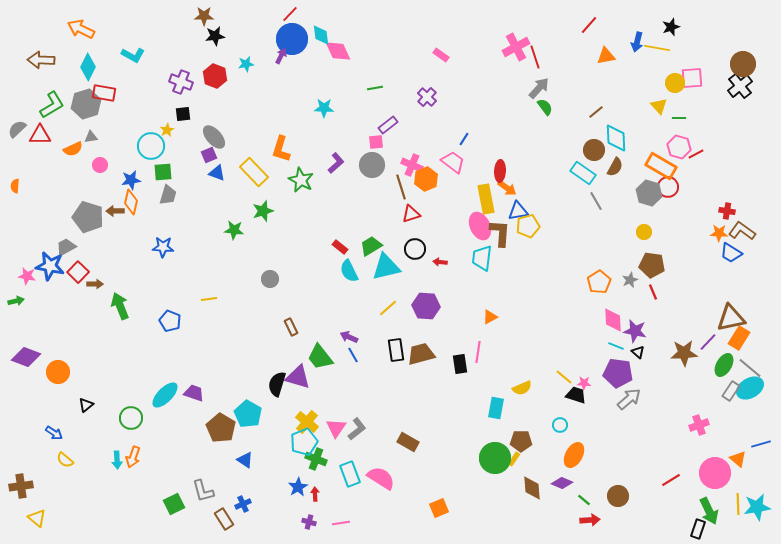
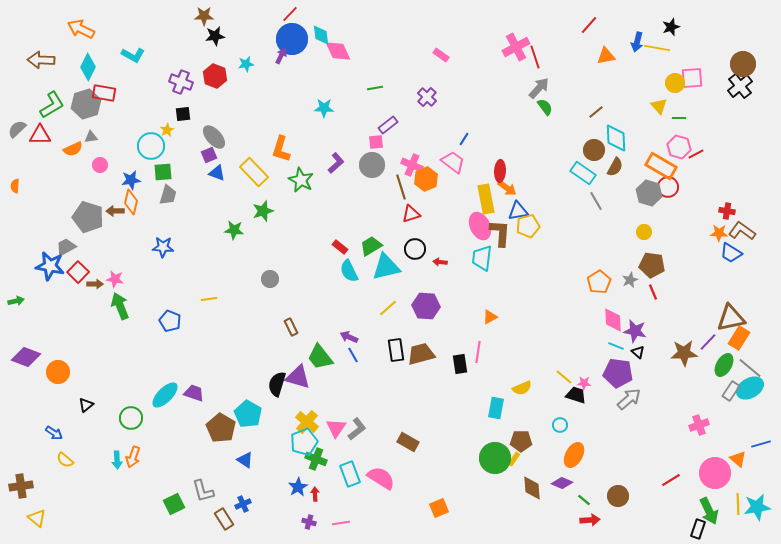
pink star at (27, 276): moved 88 px right, 3 px down
